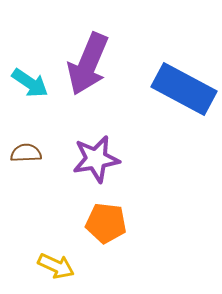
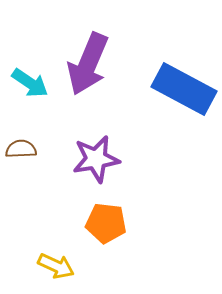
brown semicircle: moved 5 px left, 4 px up
